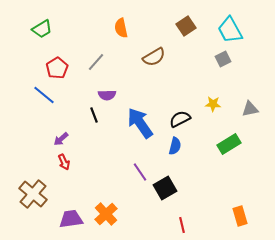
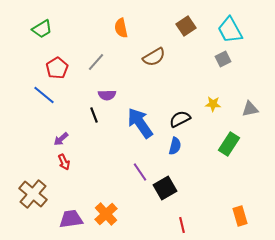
green rectangle: rotated 25 degrees counterclockwise
